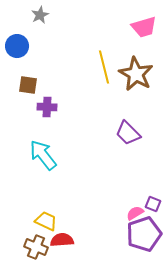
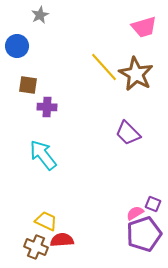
yellow line: rotated 28 degrees counterclockwise
